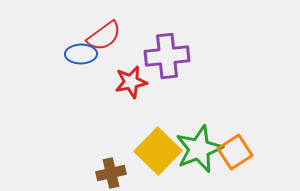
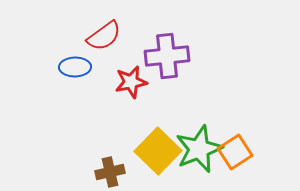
blue ellipse: moved 6 px left, 13 px down
brown cross: moved 1 px left, 1 px up
